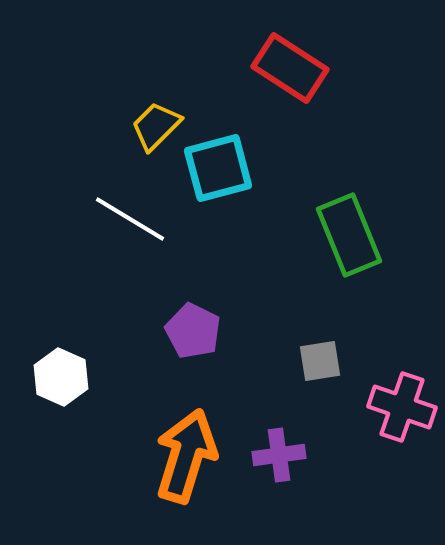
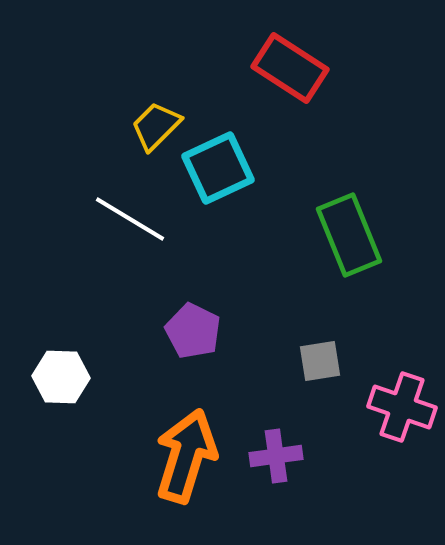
cyan square: rotated 10 degrees counterclockwise
white hexagon: rotated 22 degrees counterclockwise
purple cross: moved 3 px left, 1 px down
